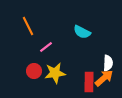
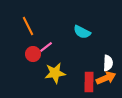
red circle: moved 1 px left, 17 px up
orange arrow: moved 2 px right; rotated 18 degrees clockwise
